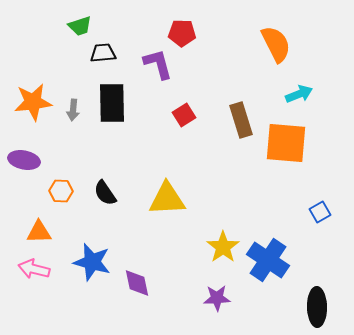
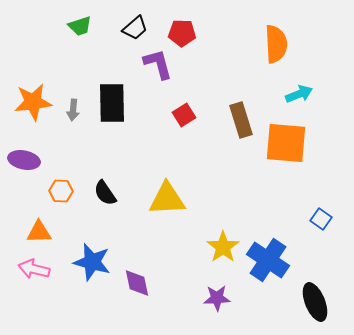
orange semicircle: rotated 24 degrees clockwise
black trapezoid: moved 32 px right, 25 px up; rotated 144 degrees clockwise
blue square: moved 1 px right, 7 px down; rotated 25 degrees counterclockwise
black ellipse: moved 2 px left, 5 px up; rotated 21 degrees counterclockwise
